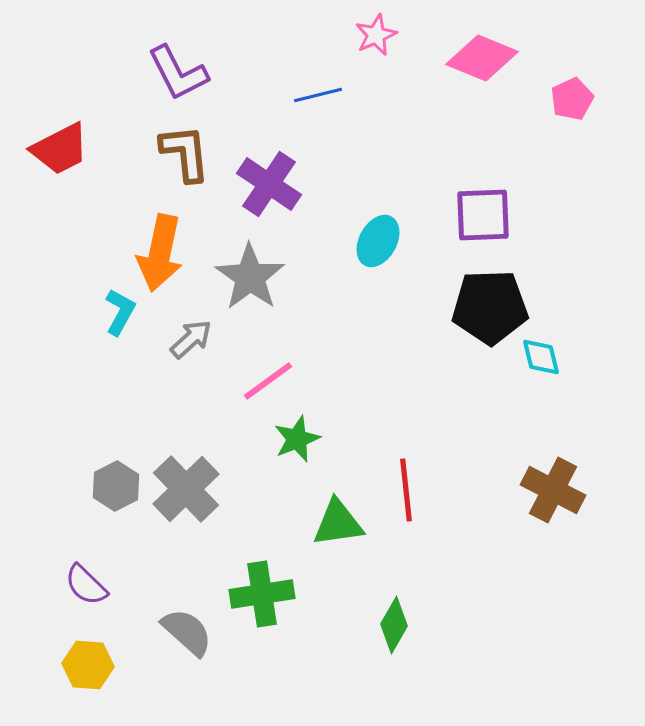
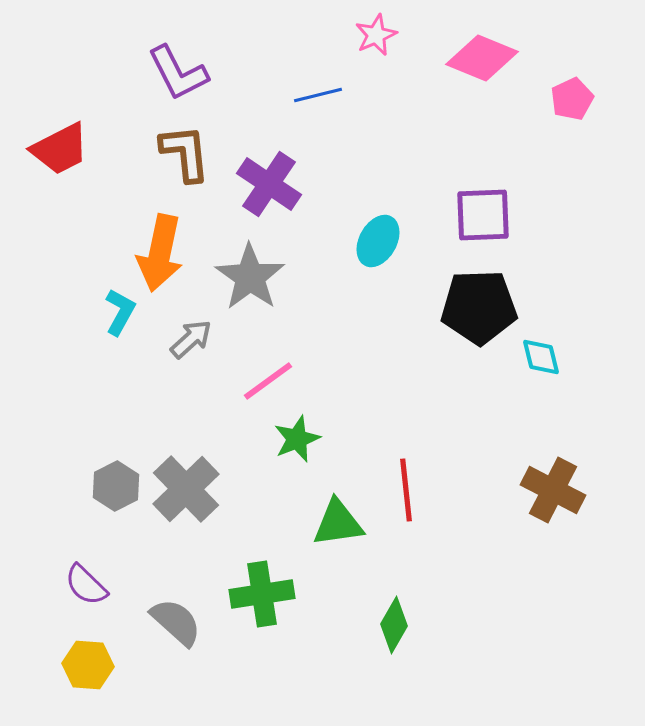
black pentagon: moved 11 px left
gray semicircle: moved 11 px left, 10 px up
